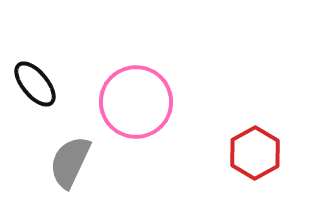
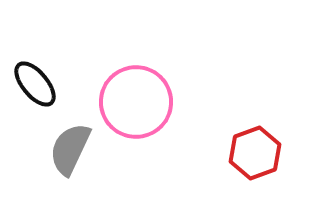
red hexagon: rotated 9 degrees clockwise
gray semicircle: moved 13 px up
